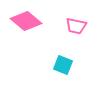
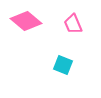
pink trapezoid: moved 3 px left, 2 px up; rotated 55 degrees clockwise
